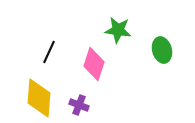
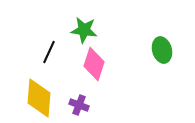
green star: moved 34 px left
